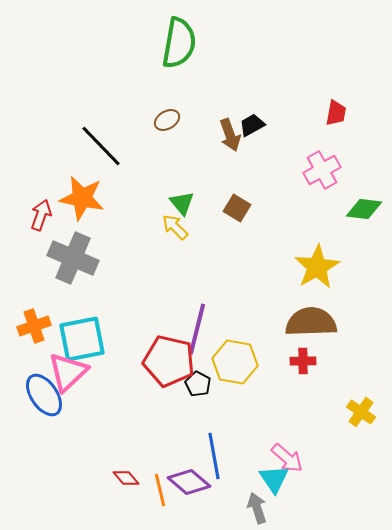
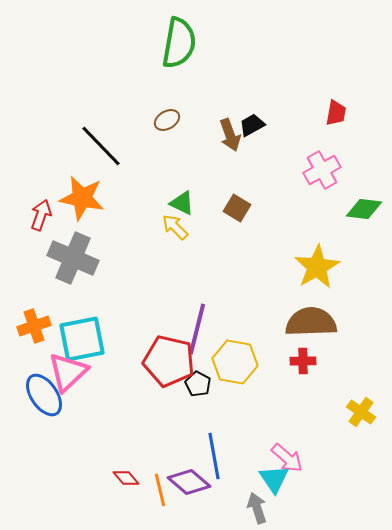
green triangle: rotated 24 degrees counterclockwise
